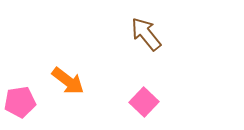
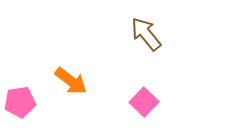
orange arrow: moved 3 px right
